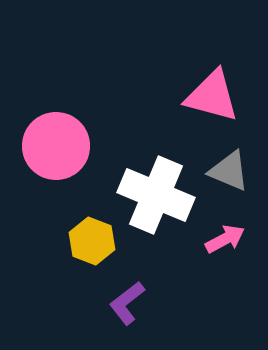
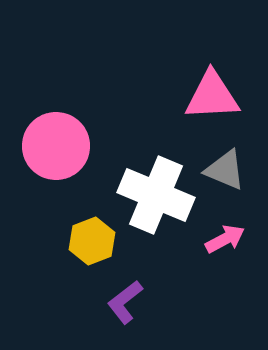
pink triangle: rotated 18 degrees counterclockwise
gray triangle: moved 4 px left, 1 px up
yellow hexagon: rotated 18 degrees clockwise
purple L-shape: moved 2 px left, 1 px up
